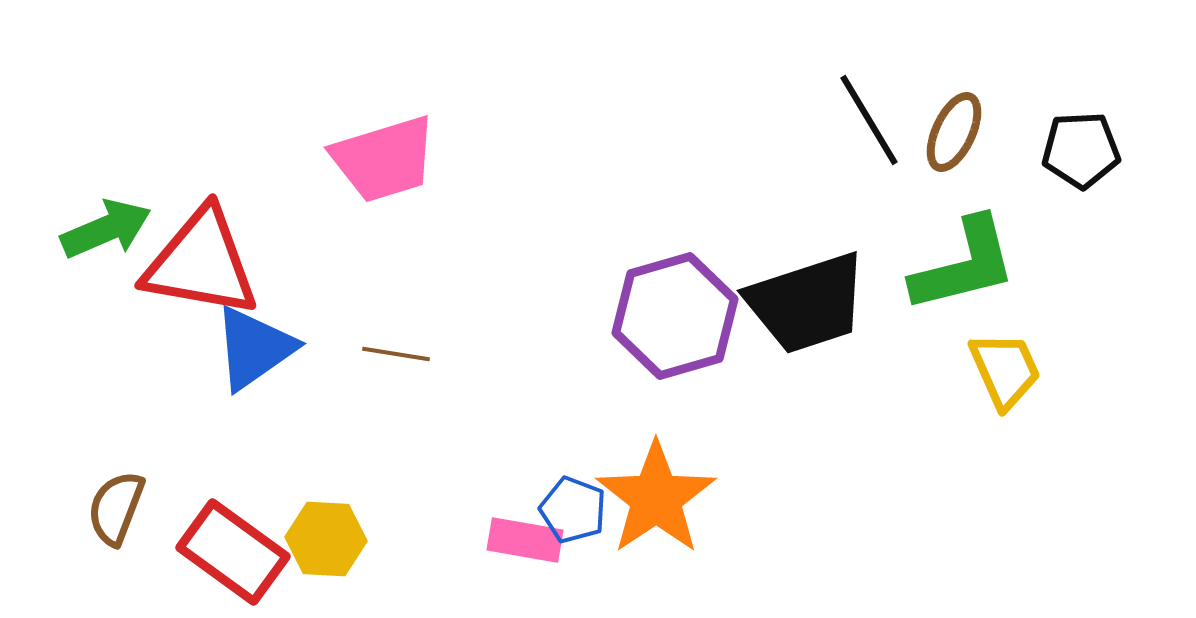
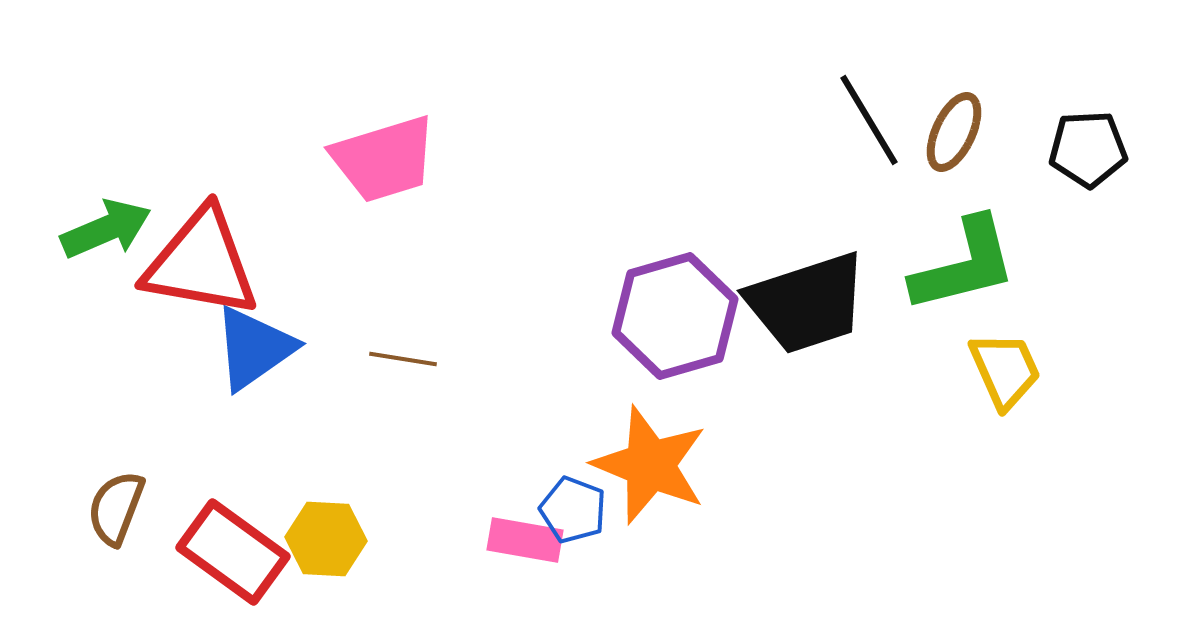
black pentagon: moved 7 px right, 1 px up
brown line: moved 7 px right, 5 px down
orange star: moved 6 px left, 33 px up; rotated 16 degrees counterclockwise
